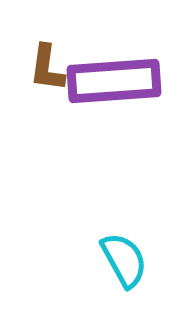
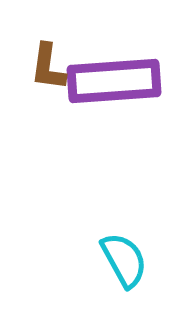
brown L-shape: moved 1 px right, 1 px up
